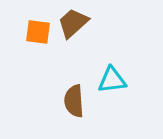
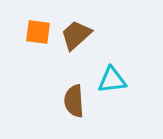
brown trapezoid: moved 3 px right, 12 px down
